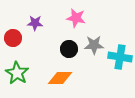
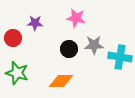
green star: rotated 15 degrees counterclockwise
orange diamond: moved 1 px right, 3 px down
